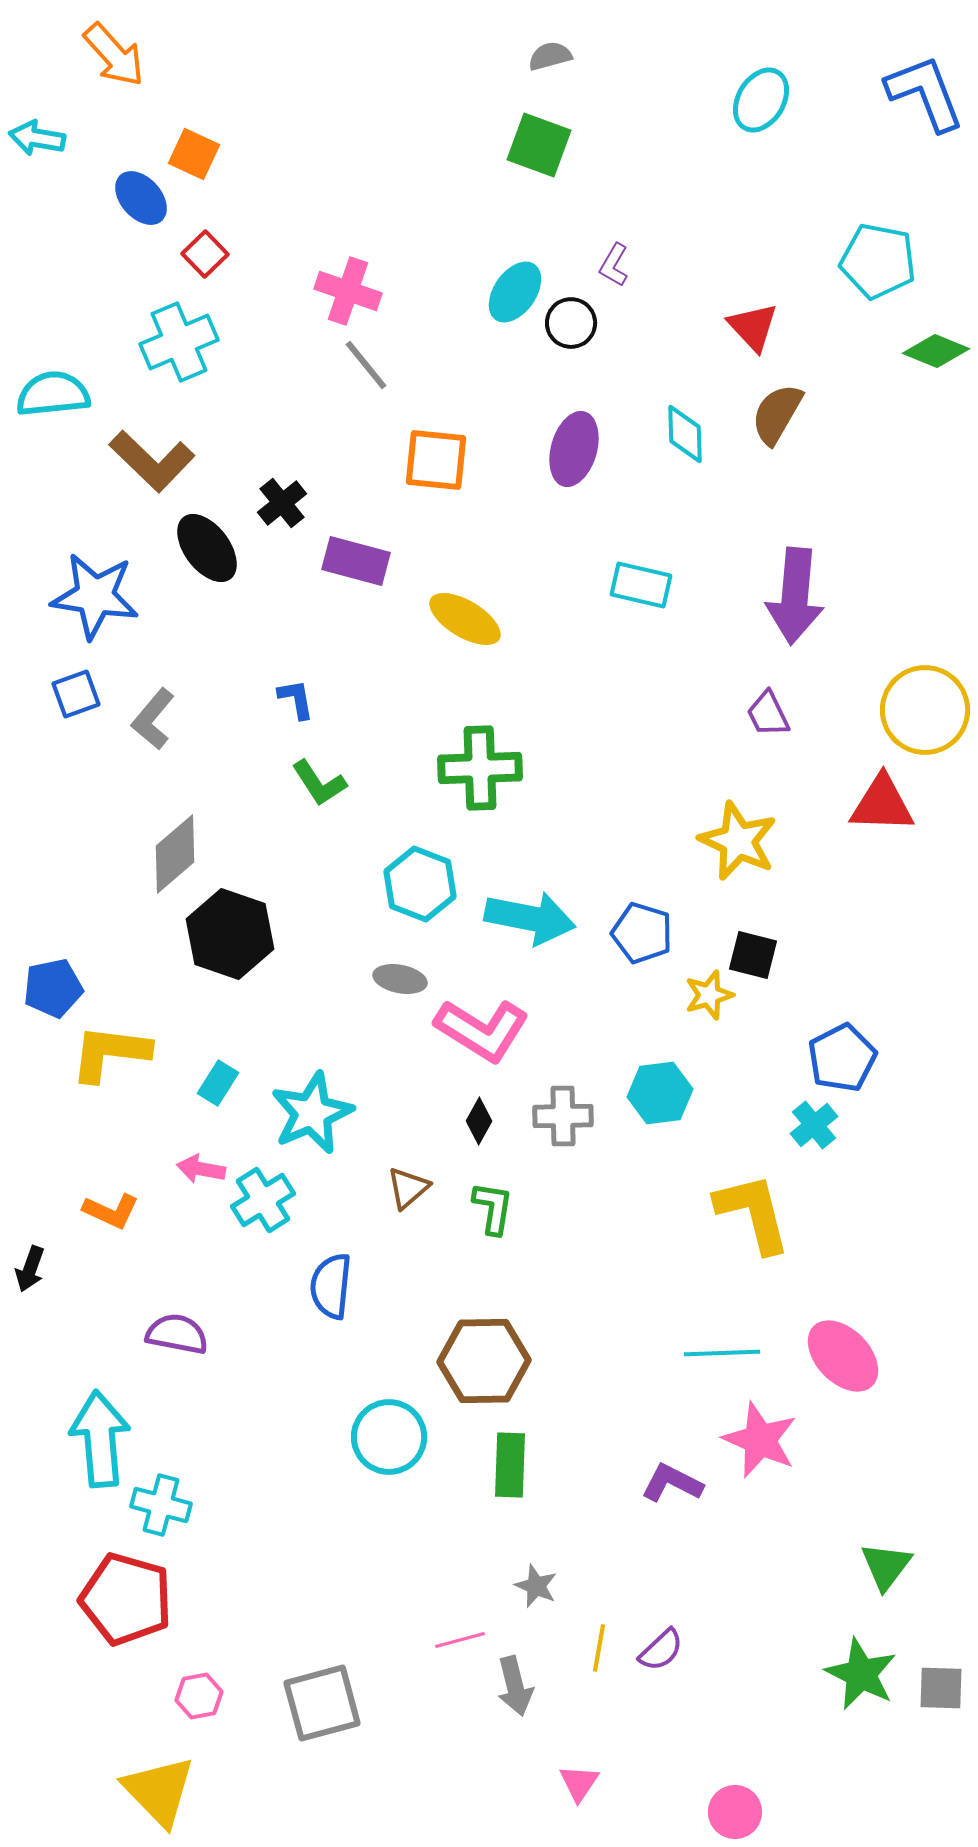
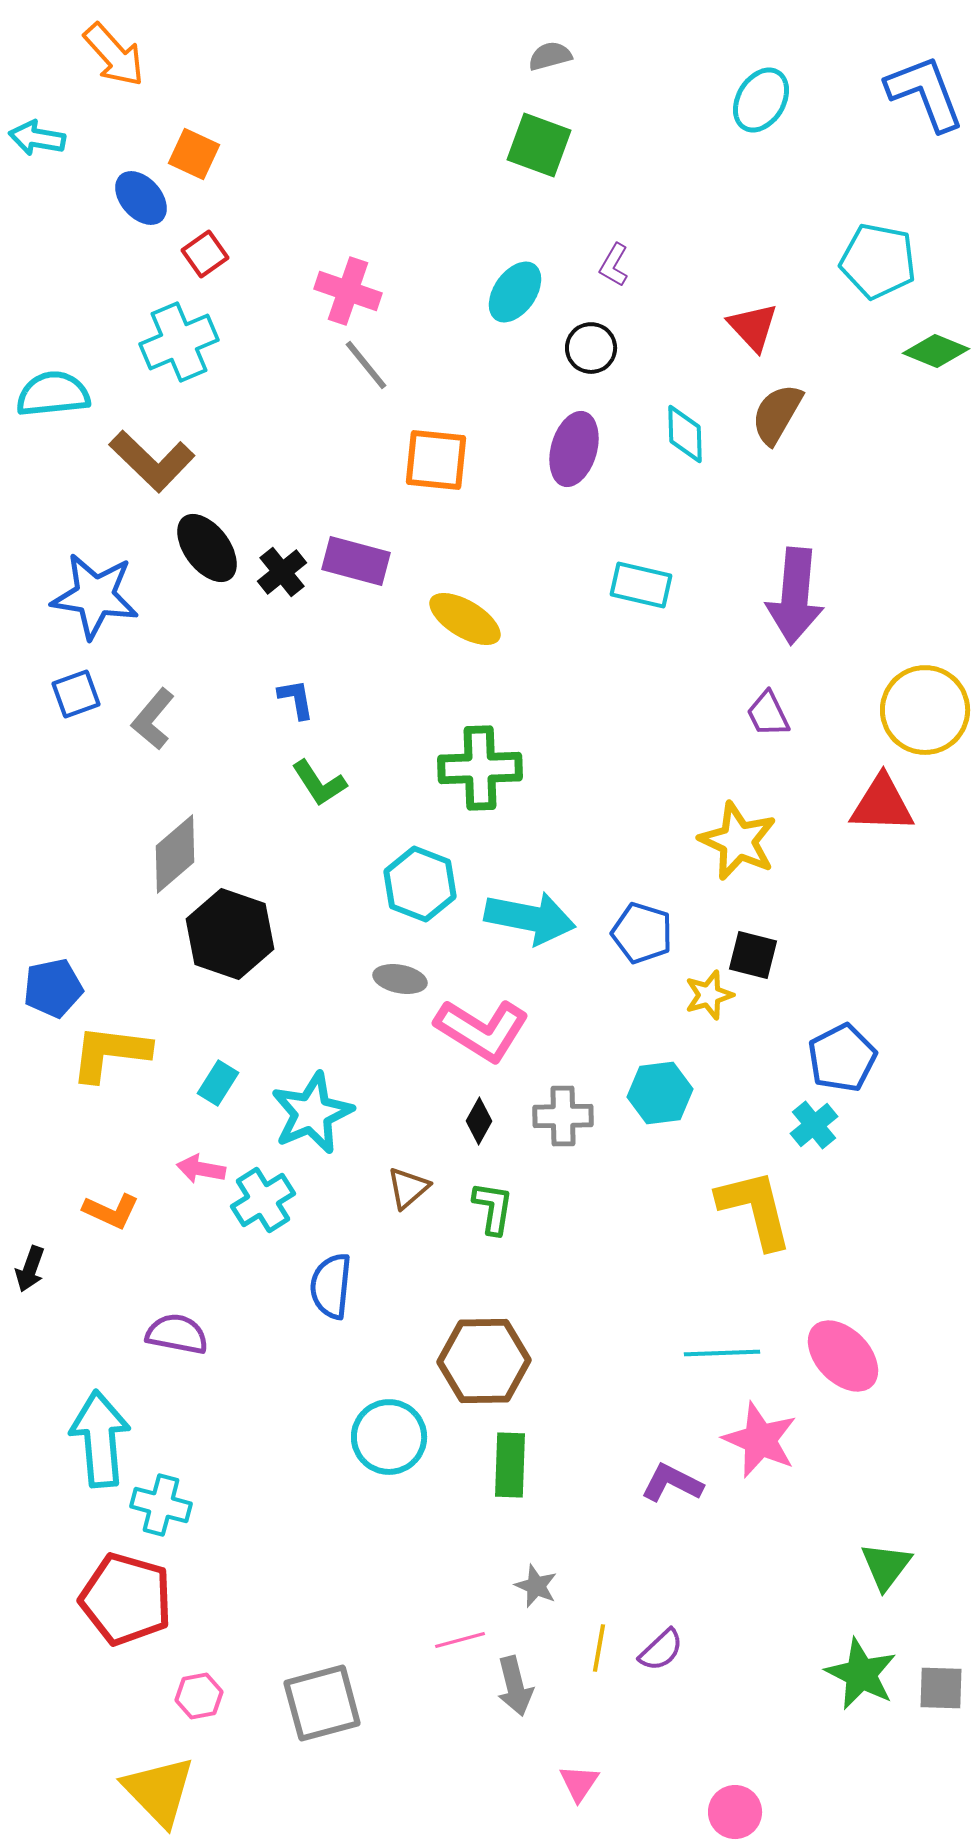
red square at (205, 254): rotated 9 degrees clockwise
black circle at (571, 323): moved 20 px right, 25 px down
black cross at (282, 503): moved 69 px down
yellow L-shape at (753, 1213): moved 2 px right, 4 px up
